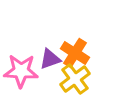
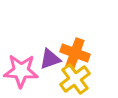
orange cross: rotated 12 degrees counterclockwise
